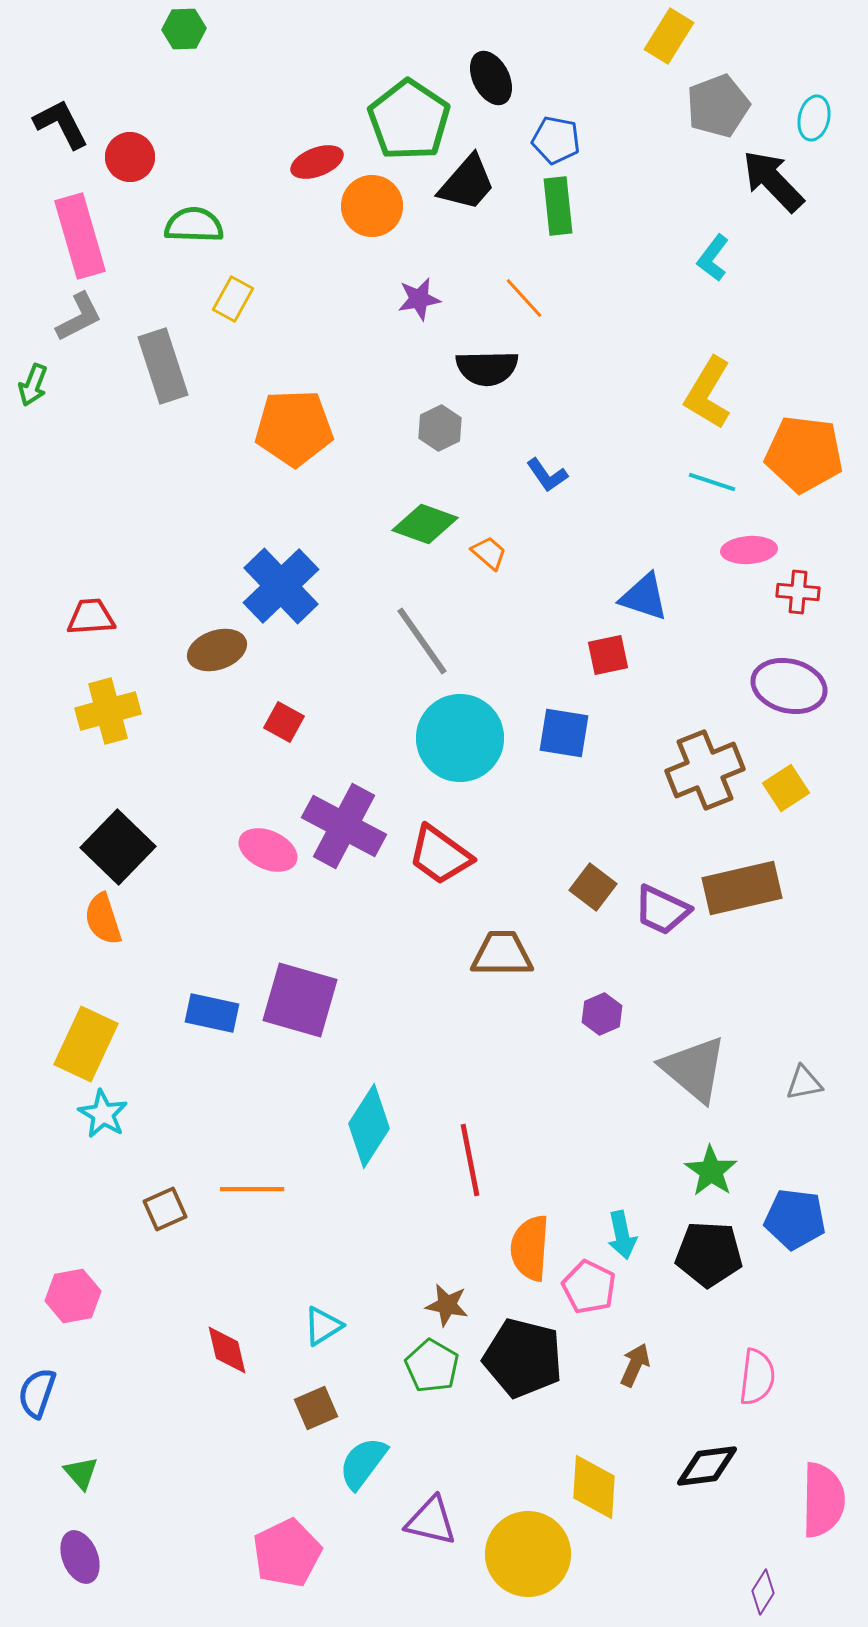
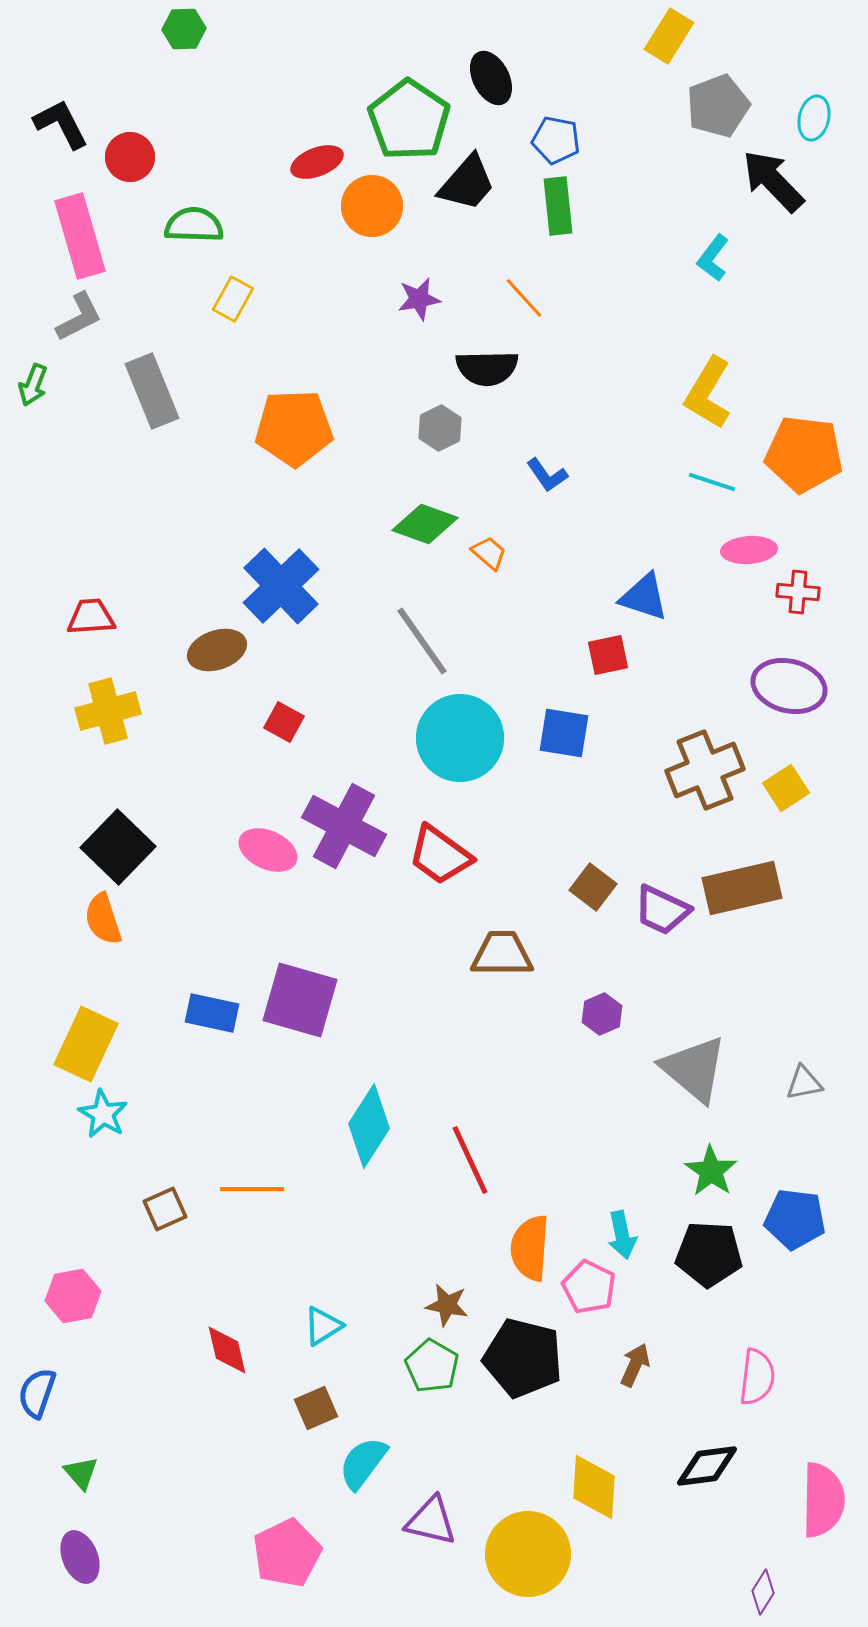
gray rectangle at (163, 366): moved 11 px left, 25 px down; rotated 4 degrees counterclockwise
red line at (470, 1160): rotated 14 degrees counterclockwise
